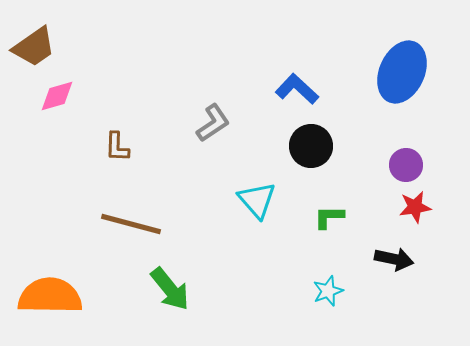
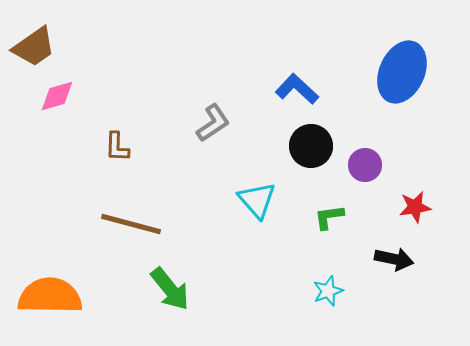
purple circle: moved 41 px left
green L-shape: rotated 8 degrees counterclockwise
